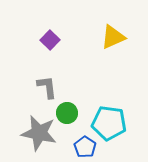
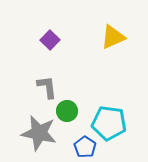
green circle: moved 2 px up
